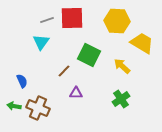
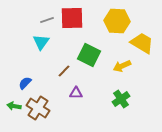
yellow arrow: rotated 66 degrees counterclockwise
blue semicircle: moved 3 px right, 2 px down; rotated 112 degrees counterclockwise
brown cross: rotated 10 degrees clockwise
